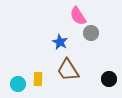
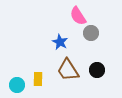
black circle: moved 12 px left, 9 px up
cyan circle: moved 1 px left, 1 px down
